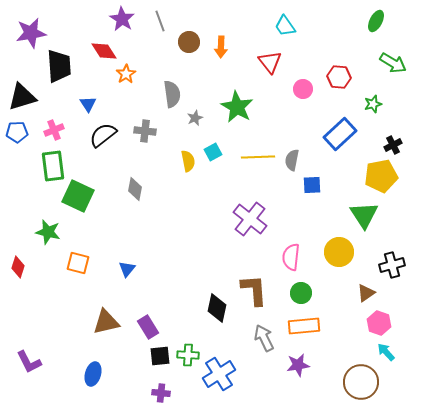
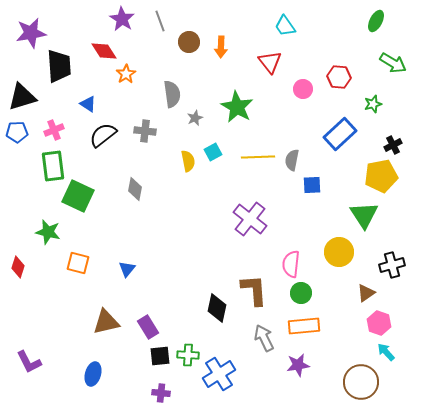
blue triangle at (88, 104): rotated 24 degrees counterclockwise
pink semicircle at (291, 257): moved 7 px down
